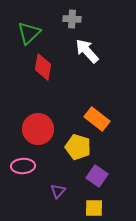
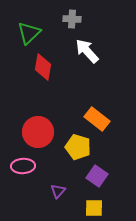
red circle: moved 3 px down
